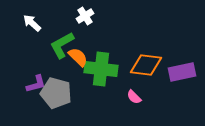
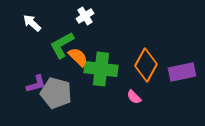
orange diamond: rotated 68 degrees counterclockwise
